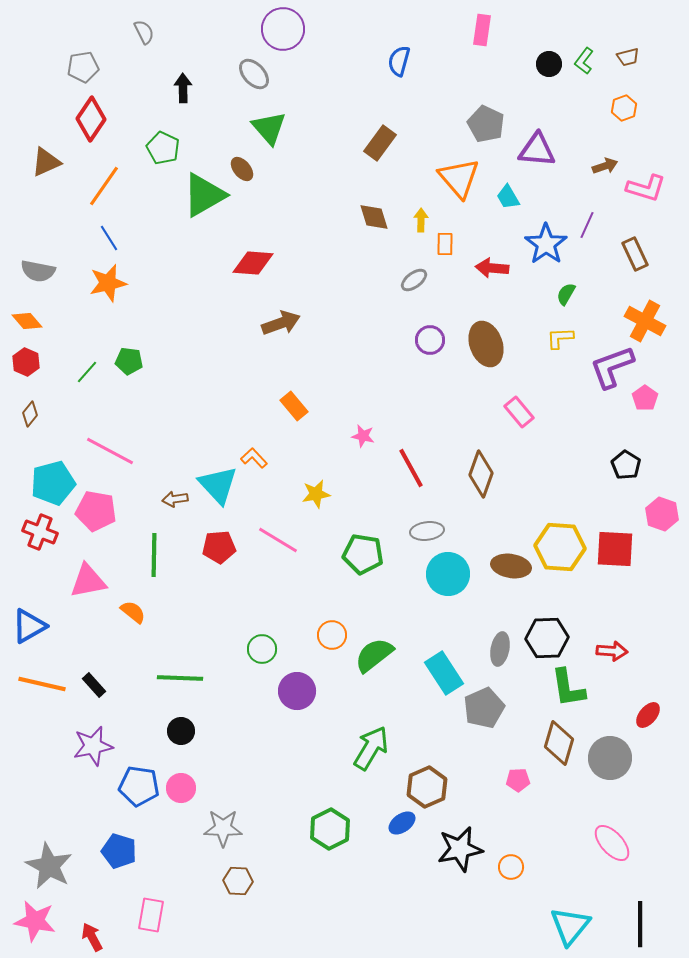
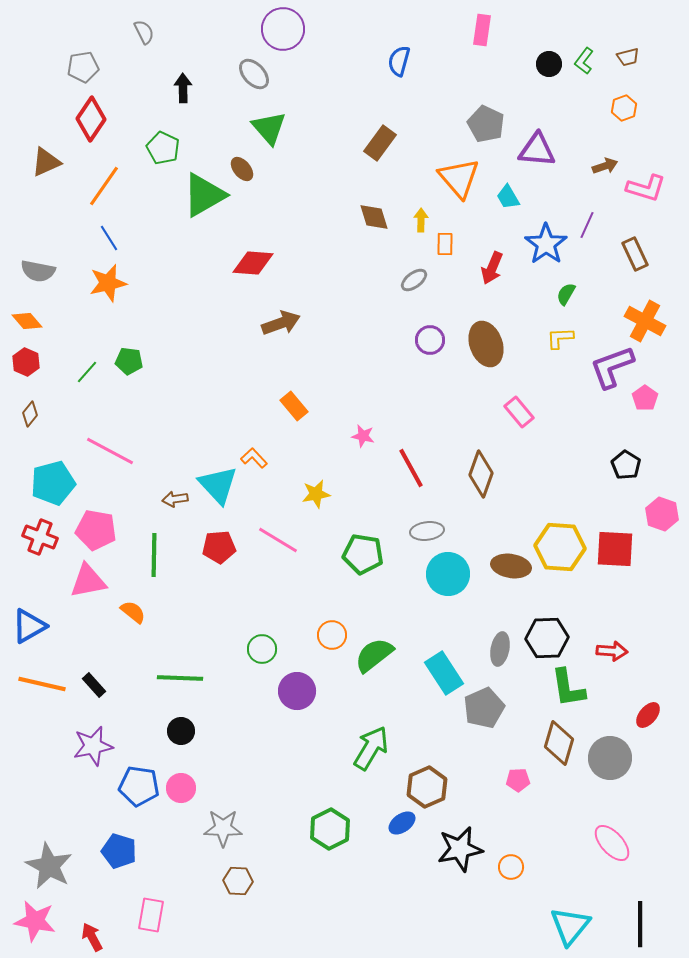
red arrow at (492, 268): rotated 72 degrees counterclockwise
pink pentagon at (96, 511): moved 19 px down
red cross at (40, 532): moved 5 px down
